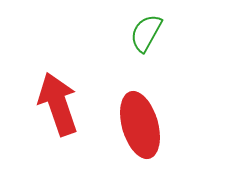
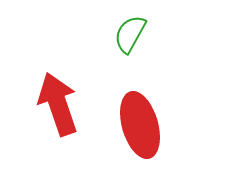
green semicircle: moved 16 px left, 1 px down
